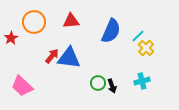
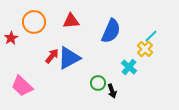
cyan line: moved 13 px right
yellow cross: moved 1 px left, 1 px down
blue triangle: rotated 35 degrees counterclockwise
cyan cross: moved 13 px left, 14 px up; rotated 35 degrees counterclockwise
black arrow: moved 5 px down
